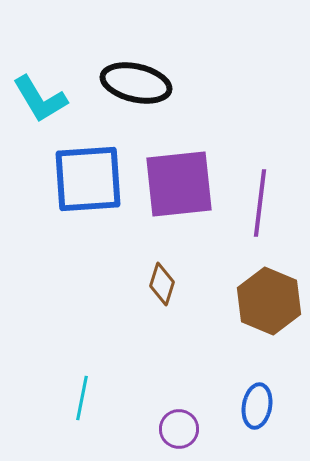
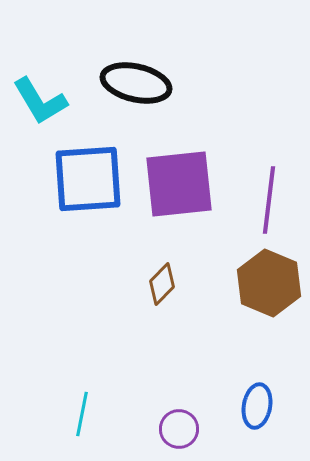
cyan L-shape: moved 2 px down
purple line: moved 9 px right, 3 px up
brown diamond: rotated 27 degrees clockwise
brown hexagon: moved 18 px up
cyan line: moved 16 px down
